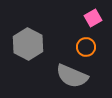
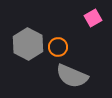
orange circle: moved 28 px left
